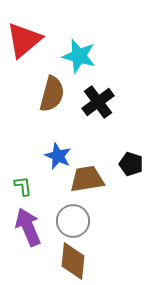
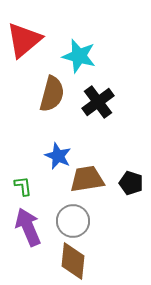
black pentagon: moved 19 px down
